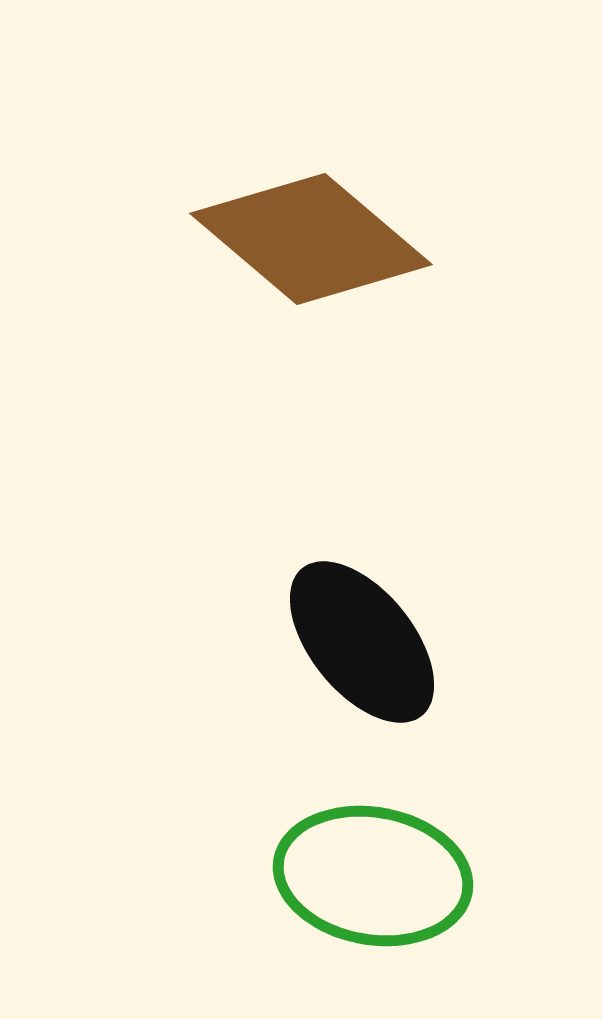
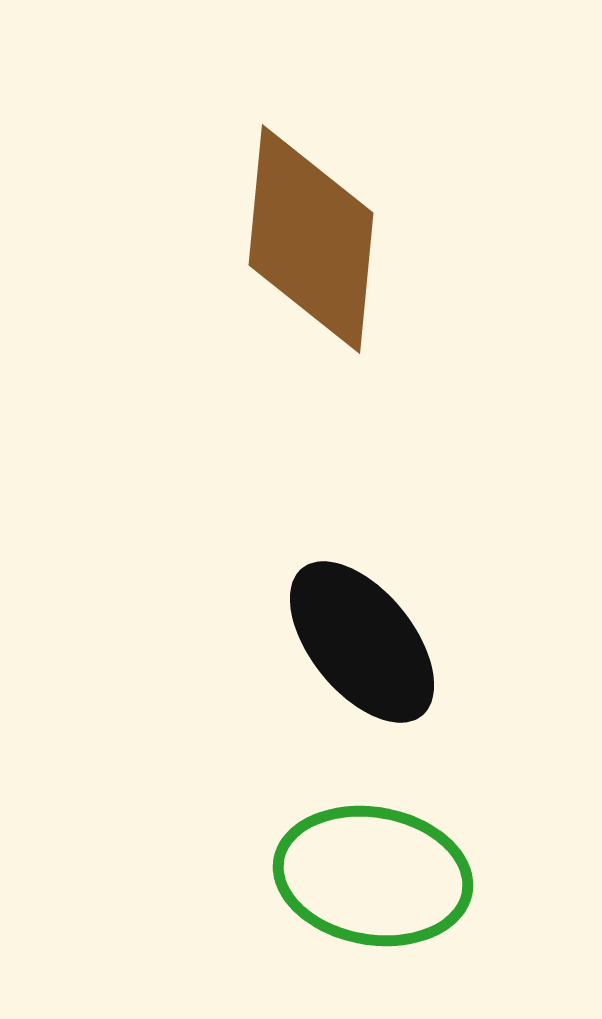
brown diamond: rotated 55 degrees clockwise
